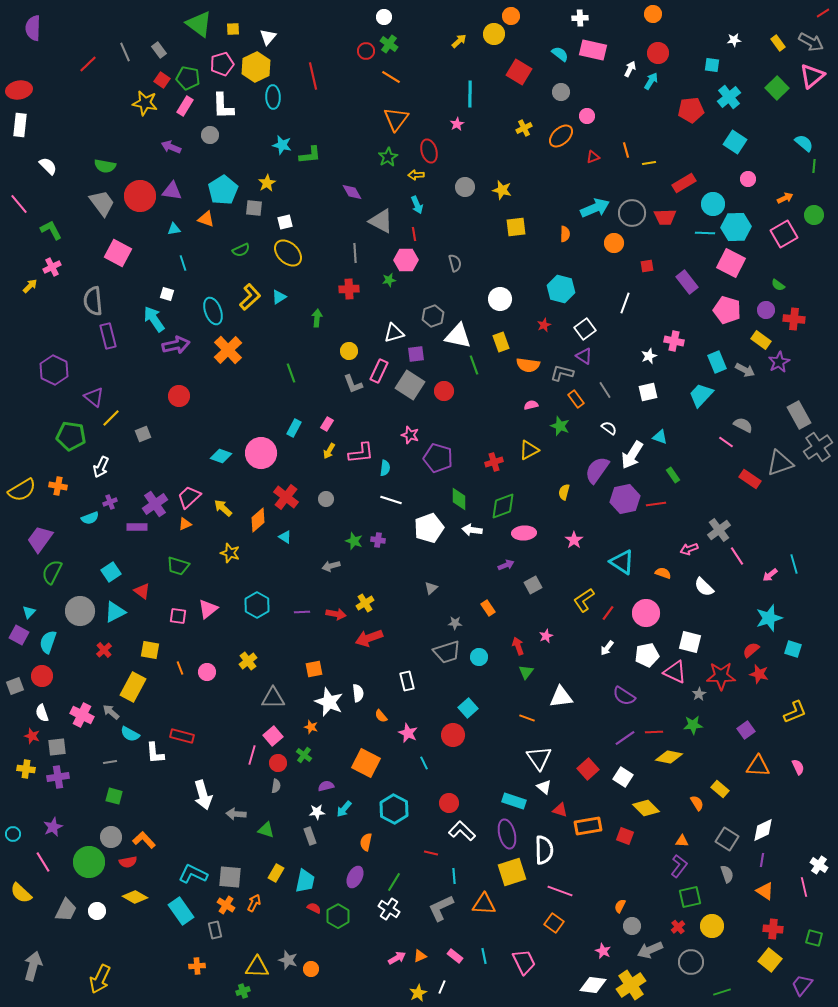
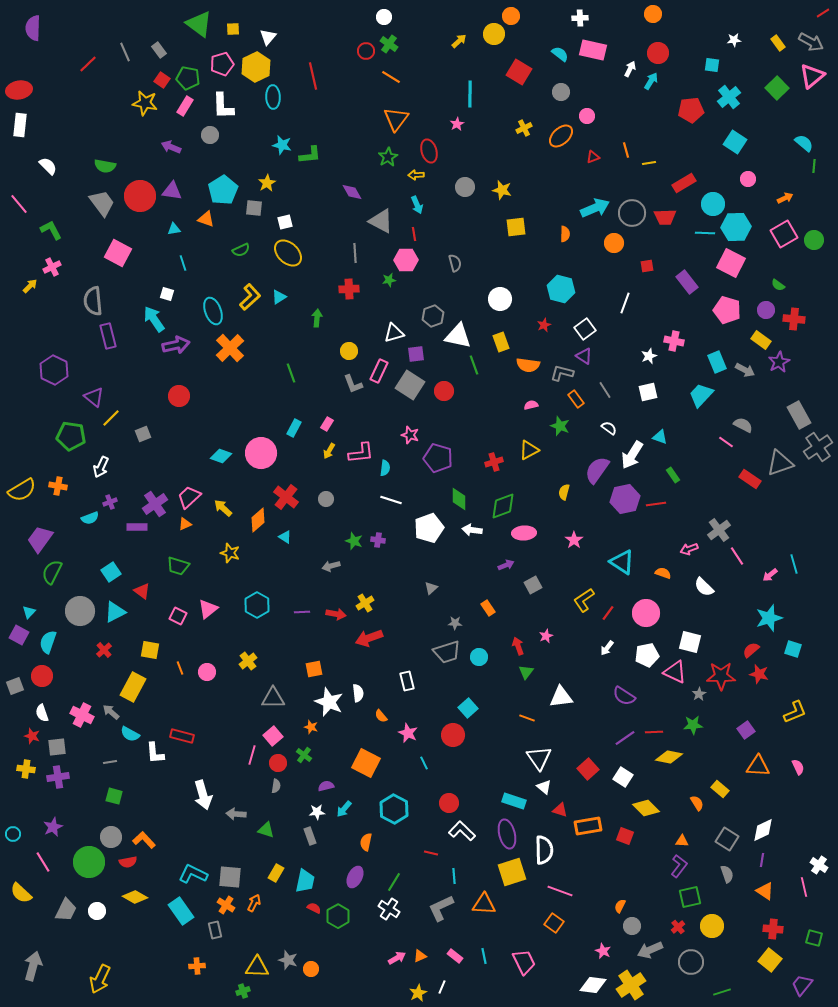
green circle at (814, 215): moved 25 px down
orange cross at (228, 350): moved 2 px right, 2 px up
pink square at (178, 616): rotated 18 degrees clockwise
